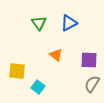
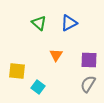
green triangle: rotated 14 degrees counterclockwise
orange triangle: rotated 24 degrees clockwise
gray semicircle: moved 4 px left
